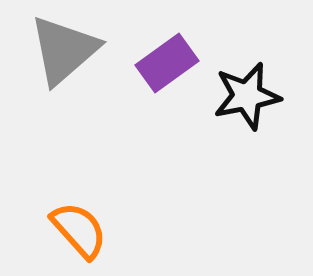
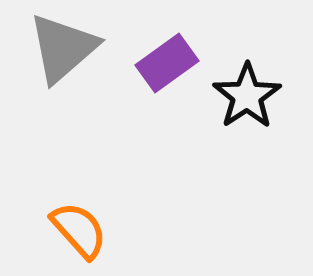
gray triangle: moved 1 px left, 2 px up
black star: rotated 22 degrees counterclockwise
